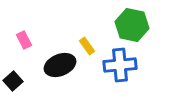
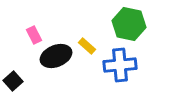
green hexagon: moved 3 px left, 1 px up
pink rectangle: moved 10 px right, 5 px up
yellow rectangle: rotated 12 degrees counterclockwise
black ellipse: moved 4 px left, 9 px up
